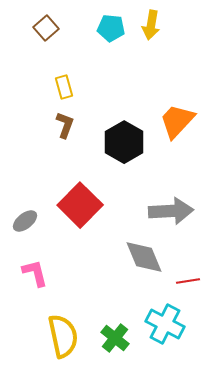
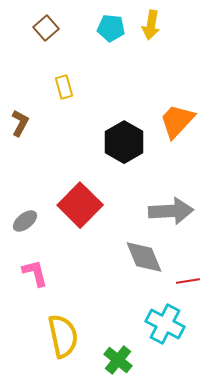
brown L-shape: moved 45 px left, 2 px up; rotated 8 degrees clockwise
green cross: moved 3 px right, 22 px down
